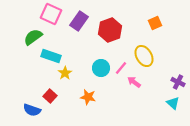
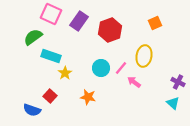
yellow ellipse: rotated 40 degrees clockwise
